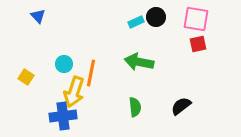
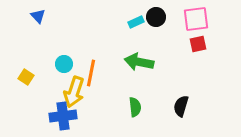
pink square: rotated 16 degrees counterclockwise
black semicircle: rotated 35 degrees counterclockwise
